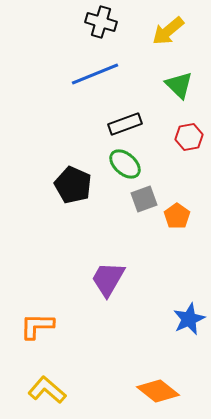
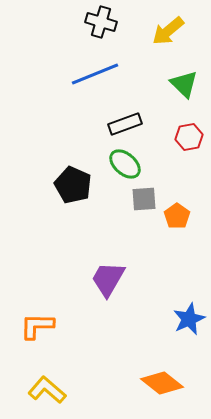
green triangle: moved 5 px right, 1 px up
gray square: rotated 16 degrees clockwise
orange diamond: moved 4 px right, 8 px up
